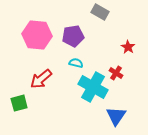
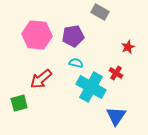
red star: rotated 16 degrees clockwise
cyan cross: moved 2 px left
